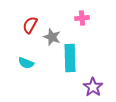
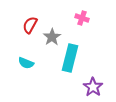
pink cross: rotated 24 degrees clockwise
gray star: rotated 18 degrees clockwise
cyan rectangle: rotated 16 degrees clockwise
